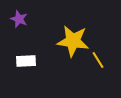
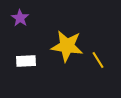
purple star: moved 1 px right, 1 px up; rotated 12 degrees clockwise
yellow star: moved 6 px left, 5 px down
